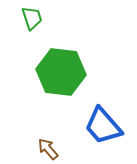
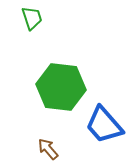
green hexagon: moved 15 px down
blue trapezoid: moved 1 px right, 1 px up
